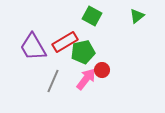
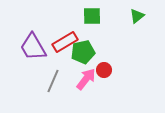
green square: rotated 30 degrees counterclockwise
red circle: moved 2 px right
